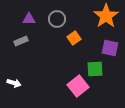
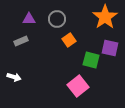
orange star: moved 1 px left, 1 px down
orange square: moved 5 px left, 2 px down
green square: moved 4 px left, 9 px up; rotated 18 degrees clockwise
white arrow: moved 6 px up
